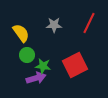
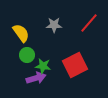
red line: rotated 15 degrees clockwise
